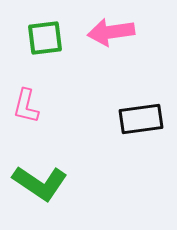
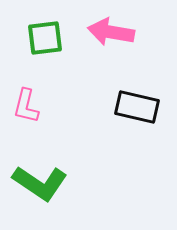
pink arrow: rotated 18 degrees clockwise
black rectangle: moved 4 px left, 12 px up; rotated 21 degrees clockwise
